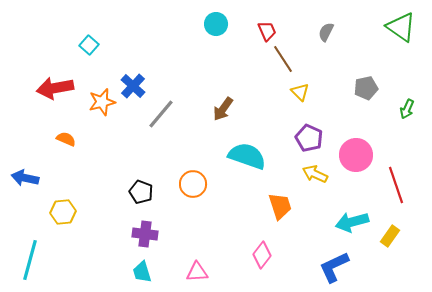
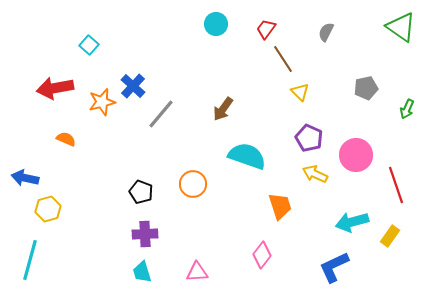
red trapezoid: moved 1 px left, 2 px up; rotated 120 degrees counterclockwise
yellow hexagon: moved 15 px left, 3 px up; rotated 10 degrees counterclockwise
purple cross: rotated 10 degrees counterclockwise
